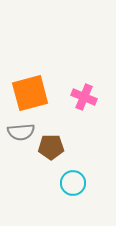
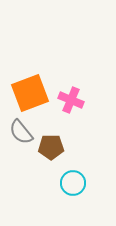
orange square: rotated 6 degrees counterclockwise
pink cross: moved 13 px left, 3 px down
gray semicircle: rotated 56 degrees clockwise
